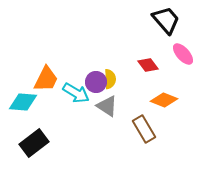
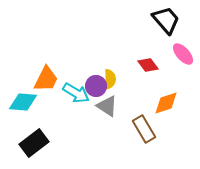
purple circle: moved 4 px down
orange diamond: moved 2 px right, 3 px down; rotated 40 degrees counterclockwise
